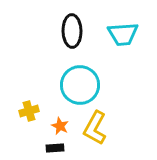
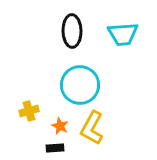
yellow L-shape: moved 3 px left
